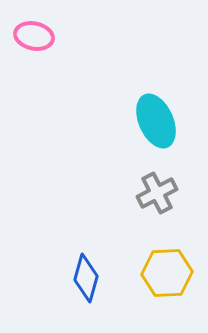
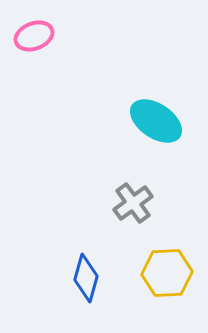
pink ellipse: rotated 33 degrees counterclockwise
cyan ellipse: rotated 32 degrees counterclockwise
gray cross: moved 24 px left, 10 px down; rotated 9 degrees counterclockwise
